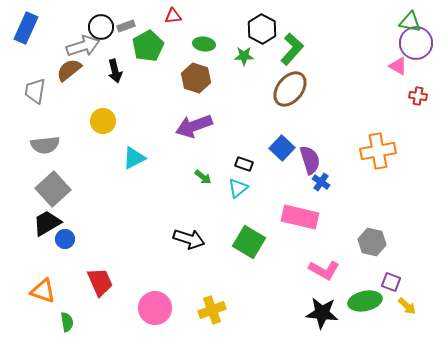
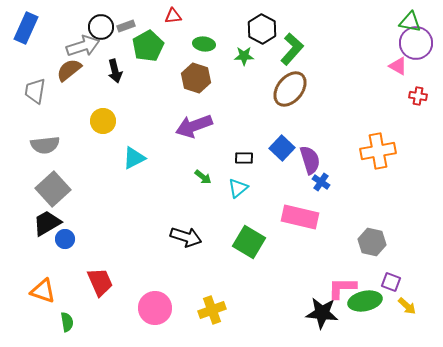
black rectangle at (244, 164): moved 6 px up; rotated 18 degrees counterclockwise
black arrow at (189, 239): moved 3 px left, 2 px up
pink L-shape at (324, 270): moved 18 px right, 18 px down; rotated 152 degrees clockwise
